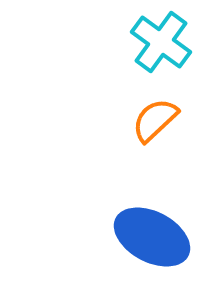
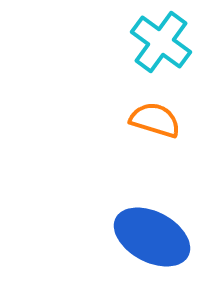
orange semicircle: rotated 60 degrees clockwise
